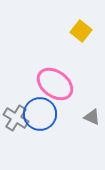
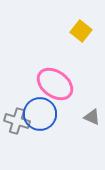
gray cross: moved 1 px right, 3 px down; rotated 15 degrees counterclockwise
